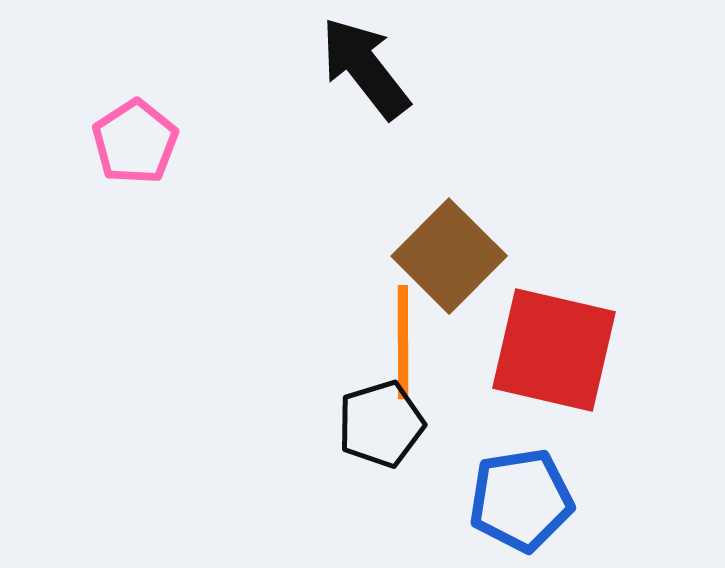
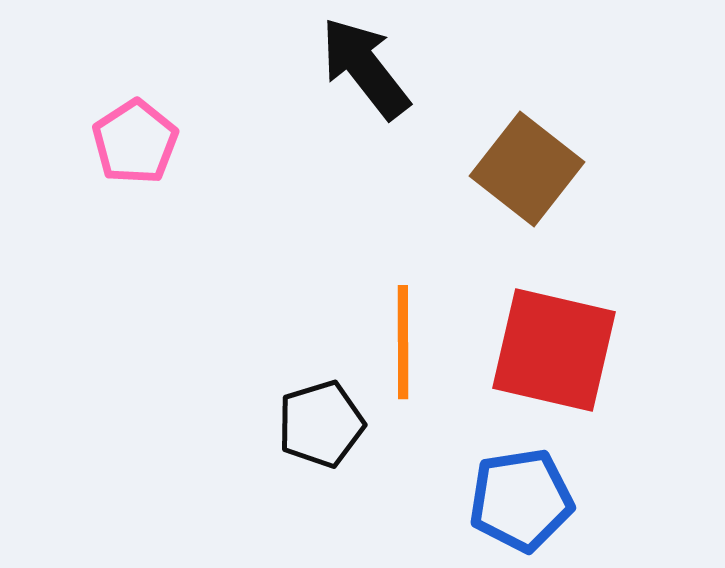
brown square: moved 78 px right, 87 px up; rotated 7 degrees counterclockwise
black pentagon: moved 60 px left
